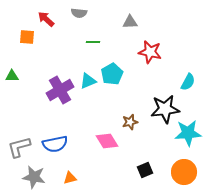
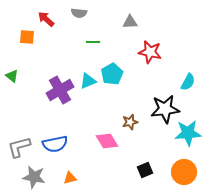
green triangle: rotated 40 degrees clockwise
